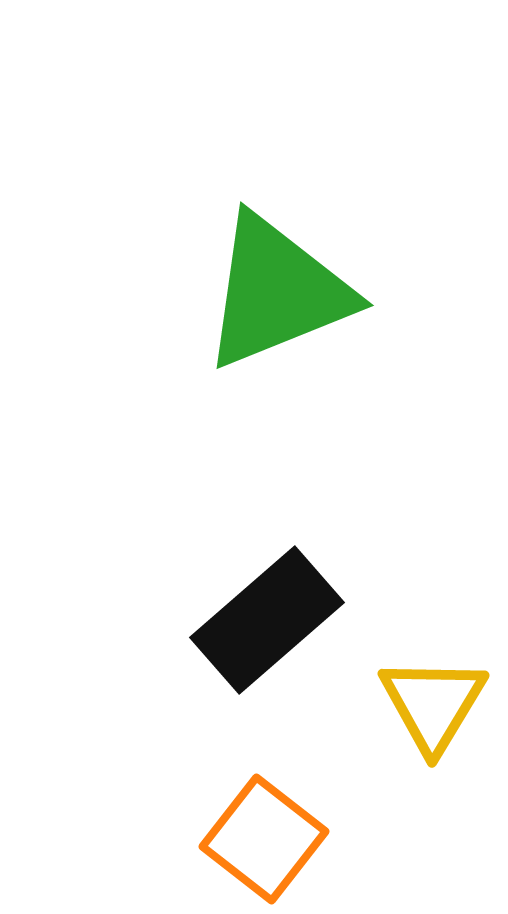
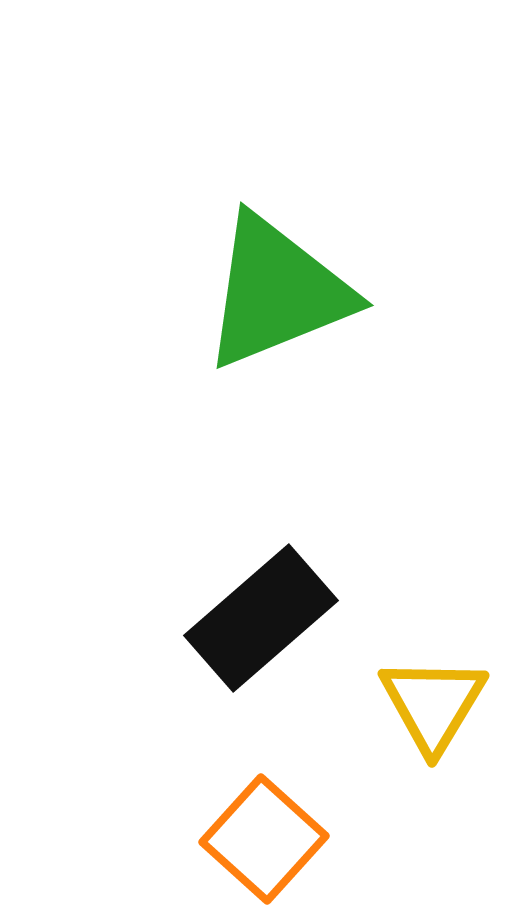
black rectangle: moved 6 px left, 2 px up
orange square: rotated 4 degrees clockwise
